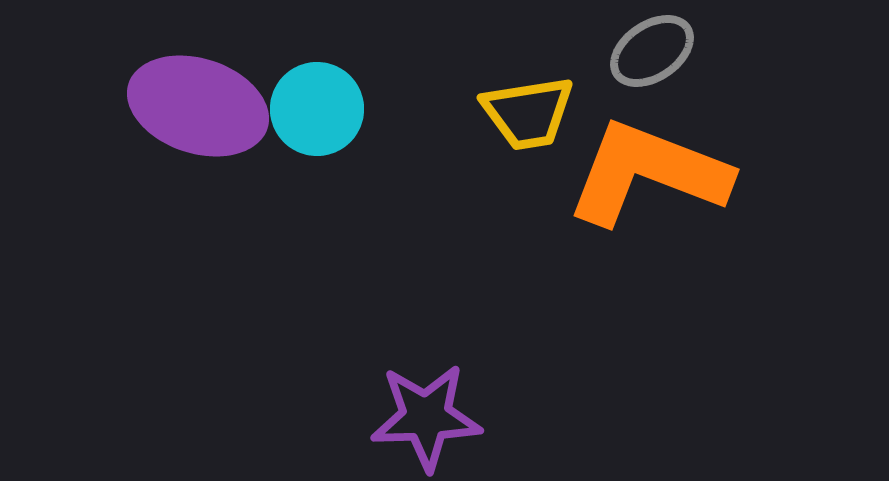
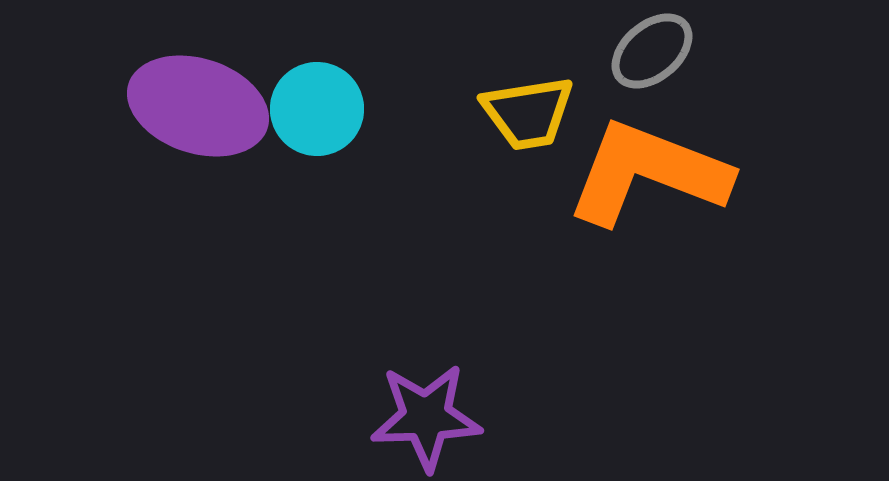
gray ellipse: rotated 6 degrees counterclockwise
